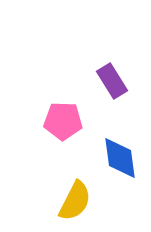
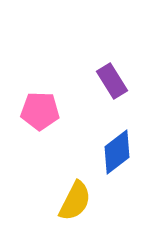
pink pentagon: moved 23 px left, 10 px up
blue diamond: moved 3 px left, 6 px up; rotated 60 degrees clockwise
